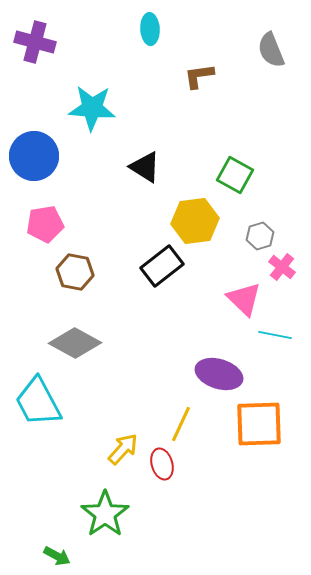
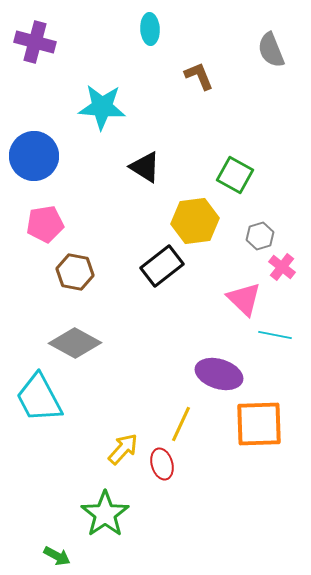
brown L-shape: rotated 76 degrees clockwise
cyan star: moved 10 px right, 1 px up
cyan trapezoid: moved 1 px right, 4 px up
